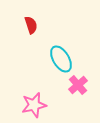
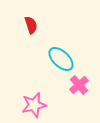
cyan ellipse: rotated 16 degrees counterclockwise
pink cross: moved 1 px right
